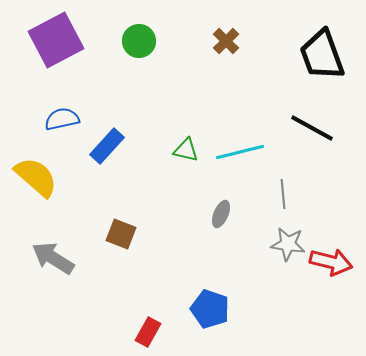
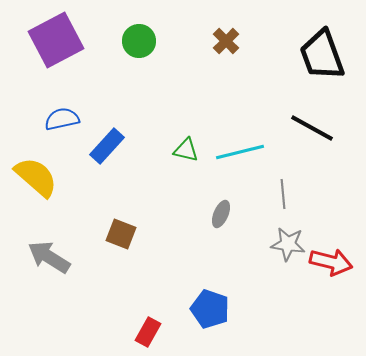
gray arrow: moved 4 px left, 1 px up
